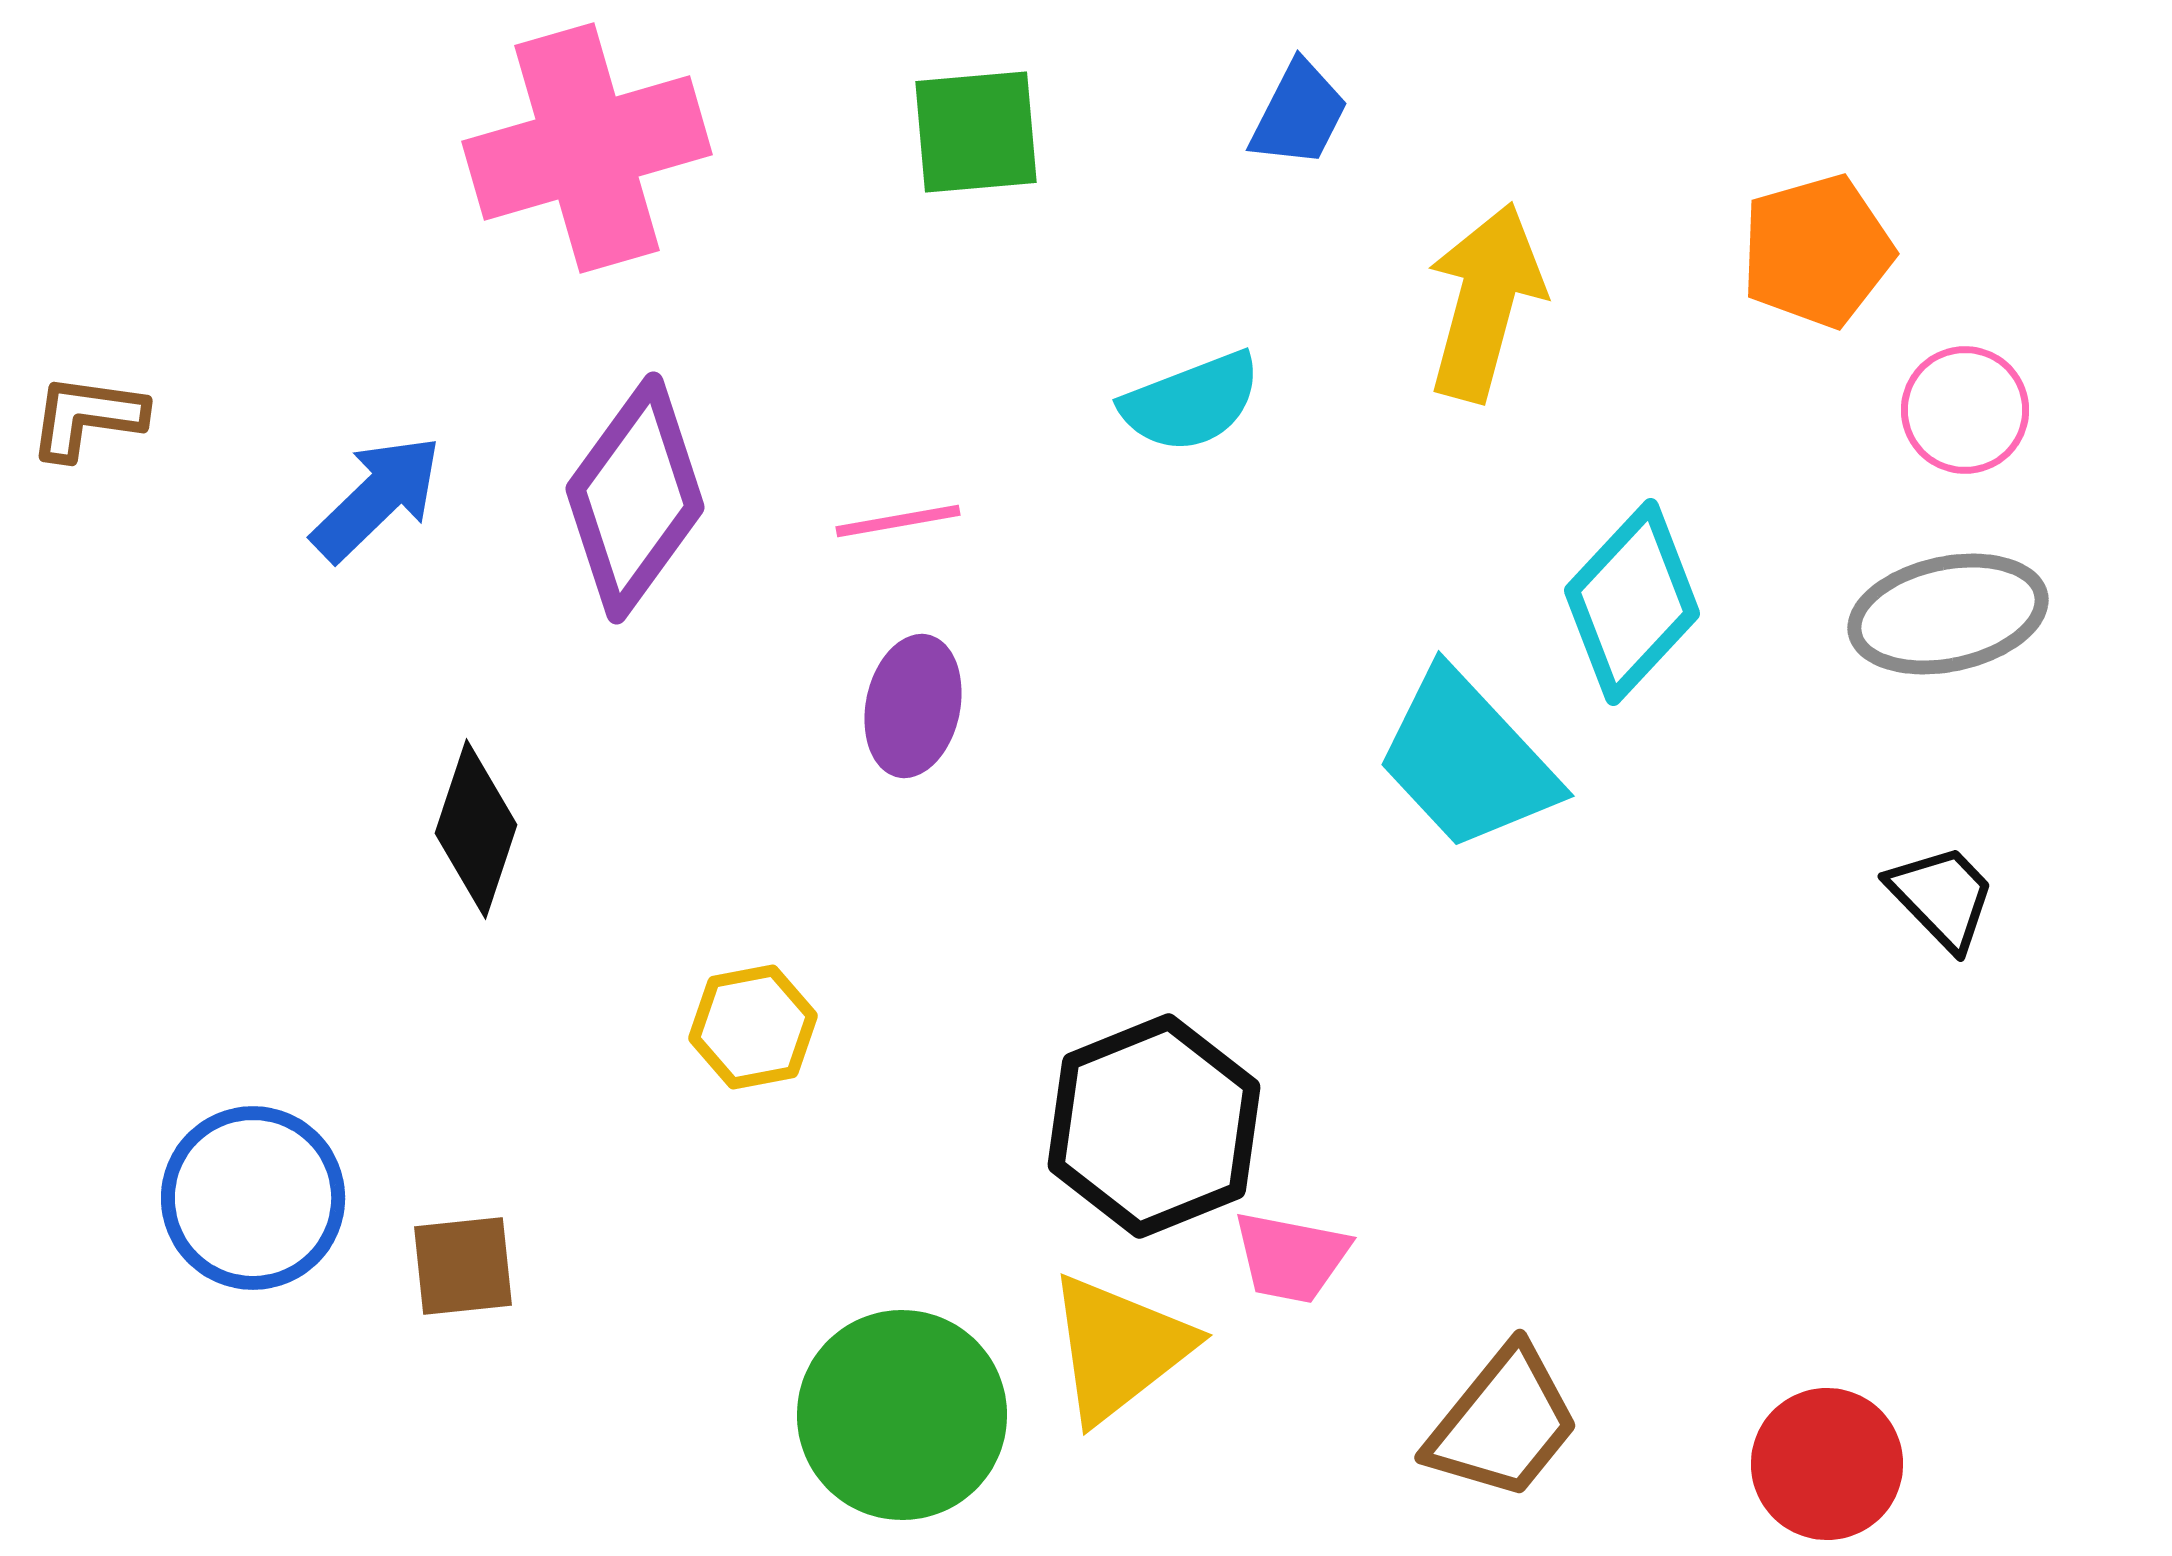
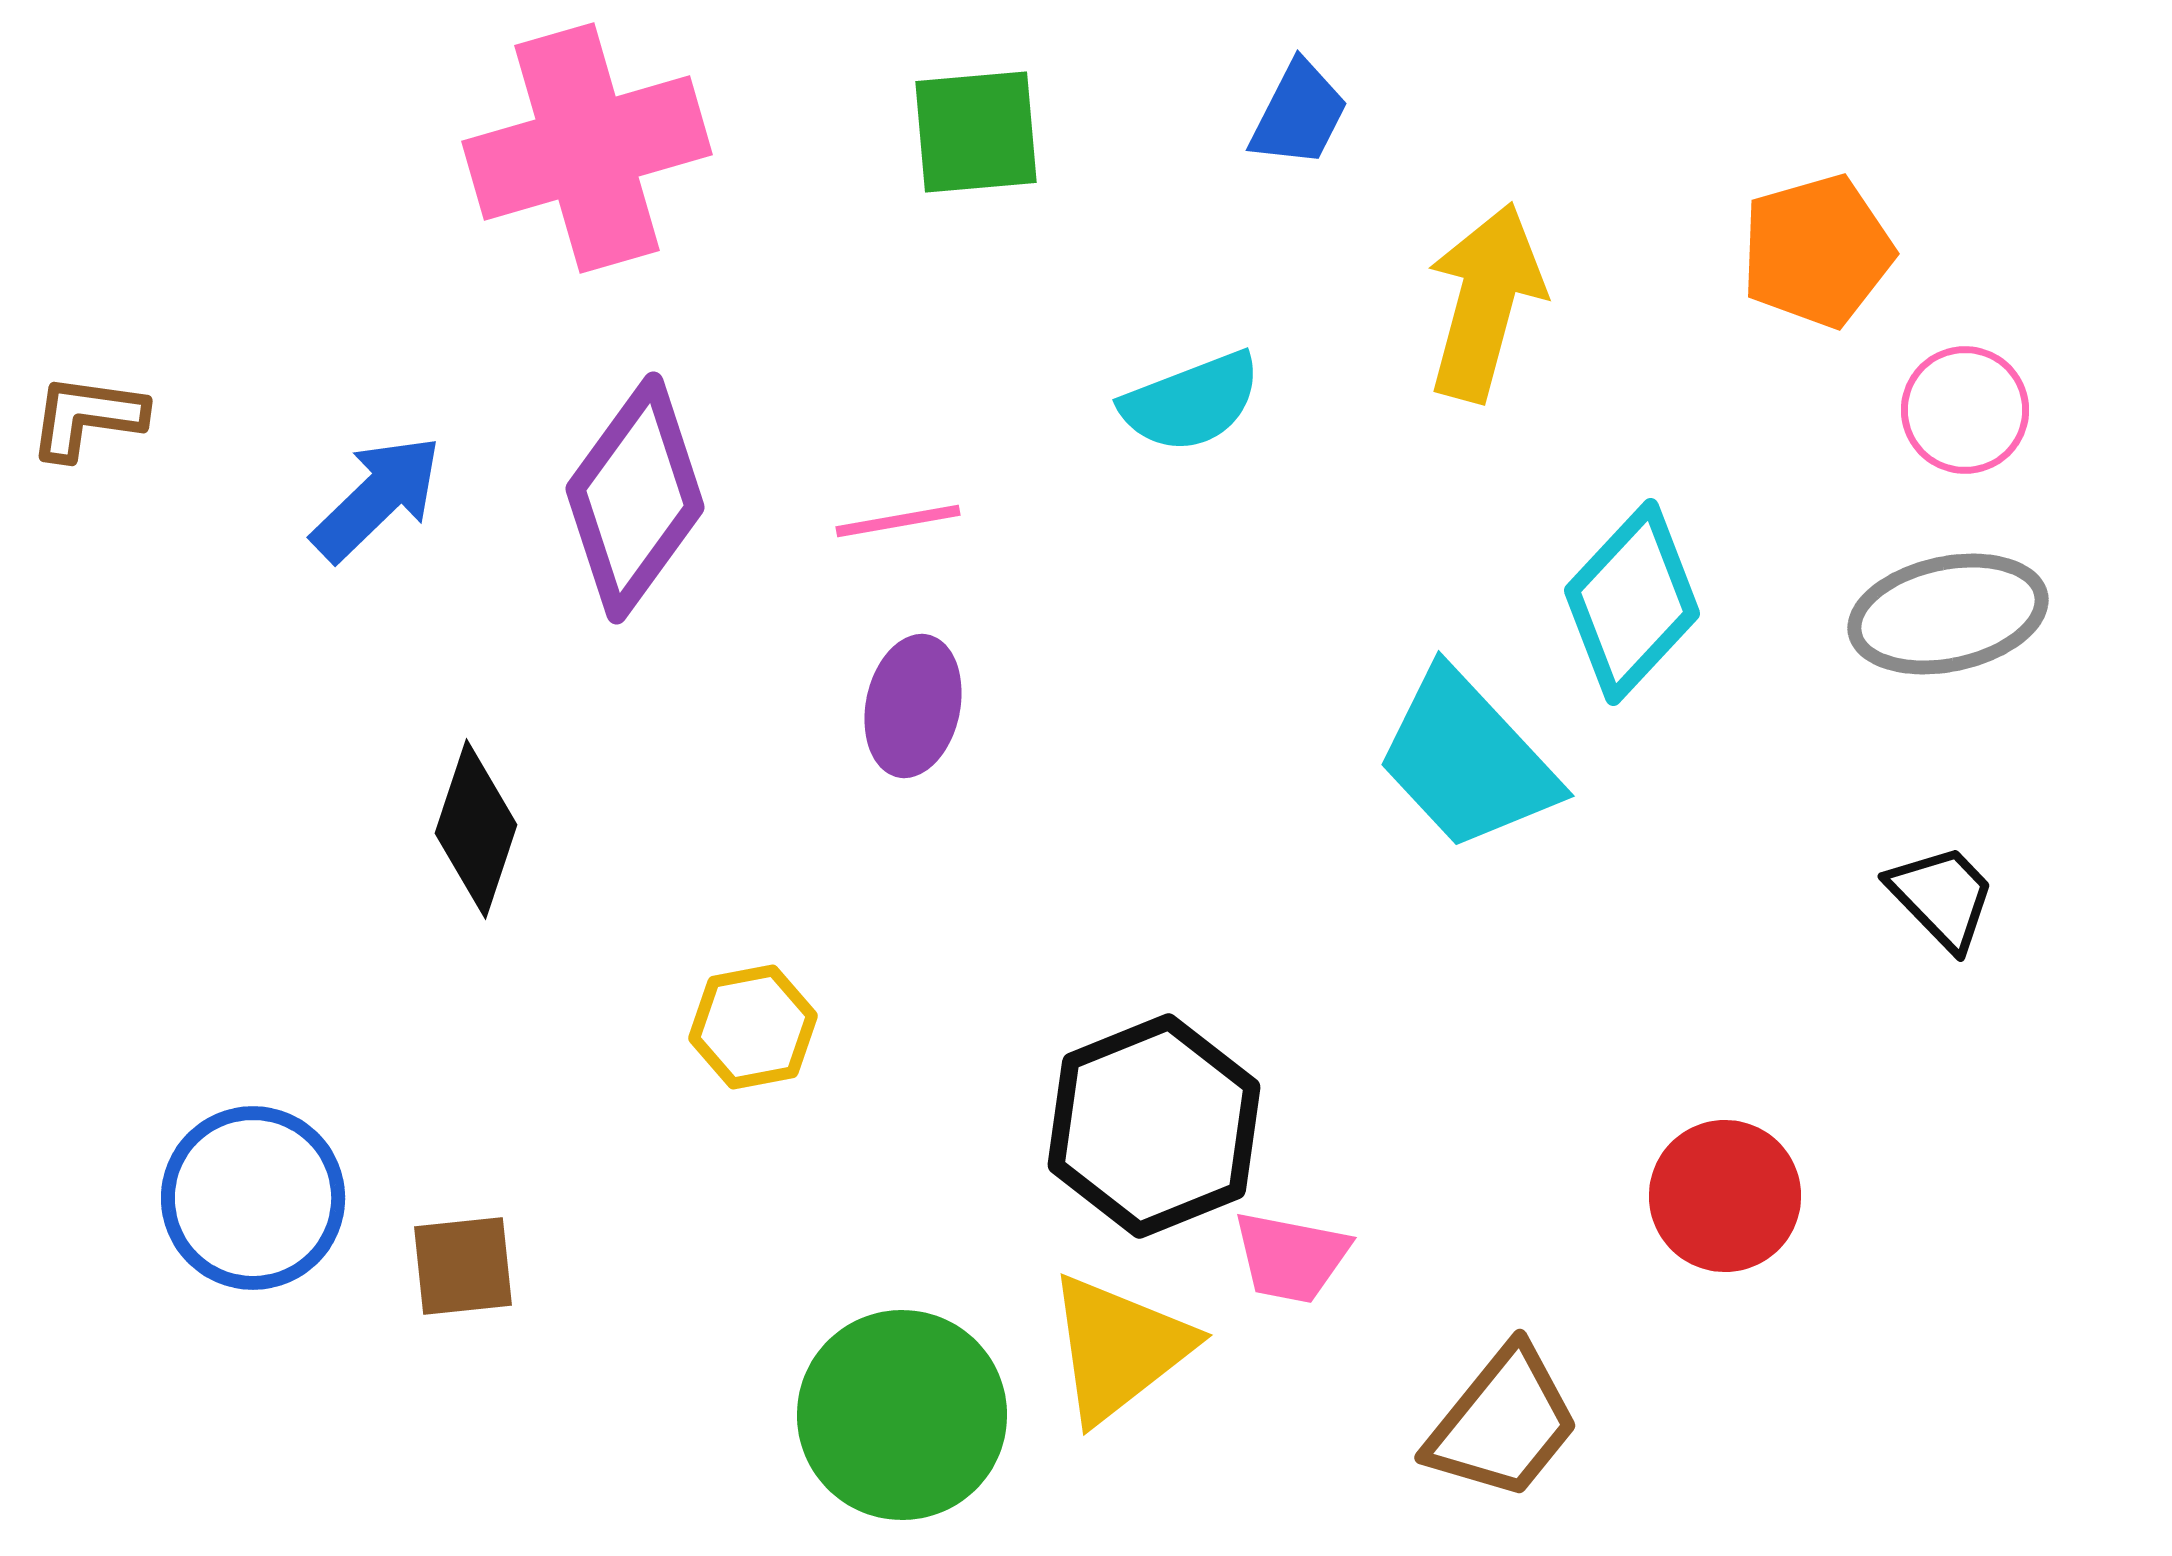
red circle: moved 102 px left, 268 px up
